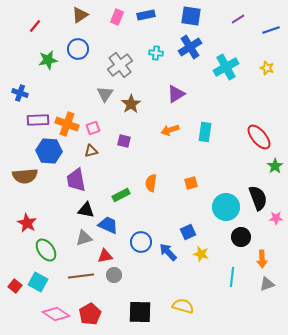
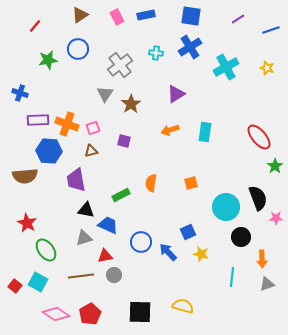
pink rectangle at (117, 17): rotated 49 degrees counterclockwise
